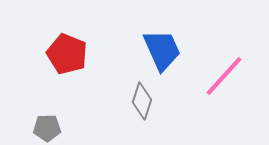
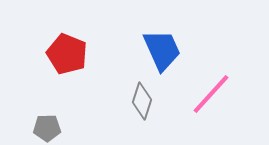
pink line: moved 13 px left, 18 px down
